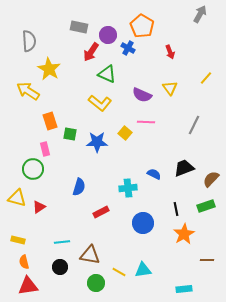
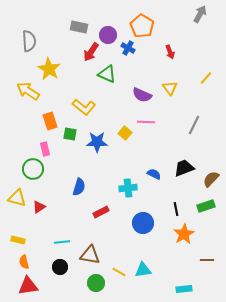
yellow L-shape at (100, 103): moved 16 px left, 4 px down
